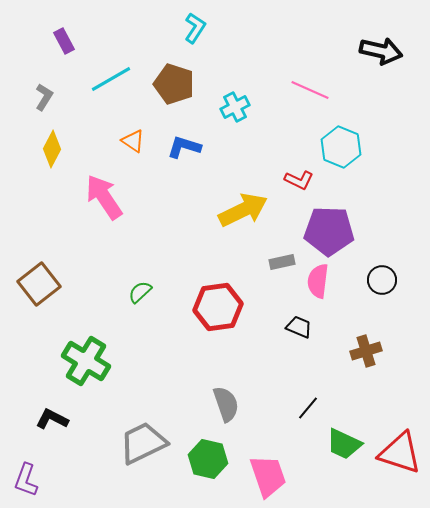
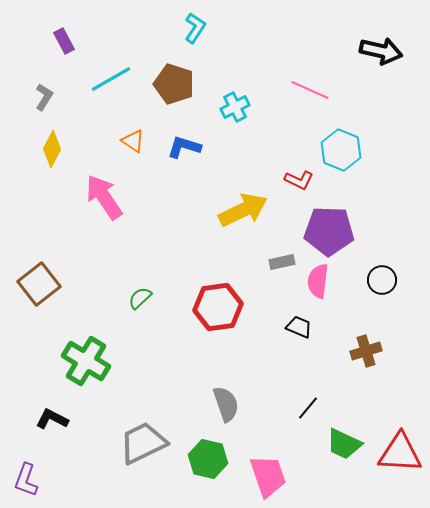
cyan hexagon: moved 3 px down
green semicircle: moved 6 px down
red triangle: rotated 15 degrees counterclockwise
